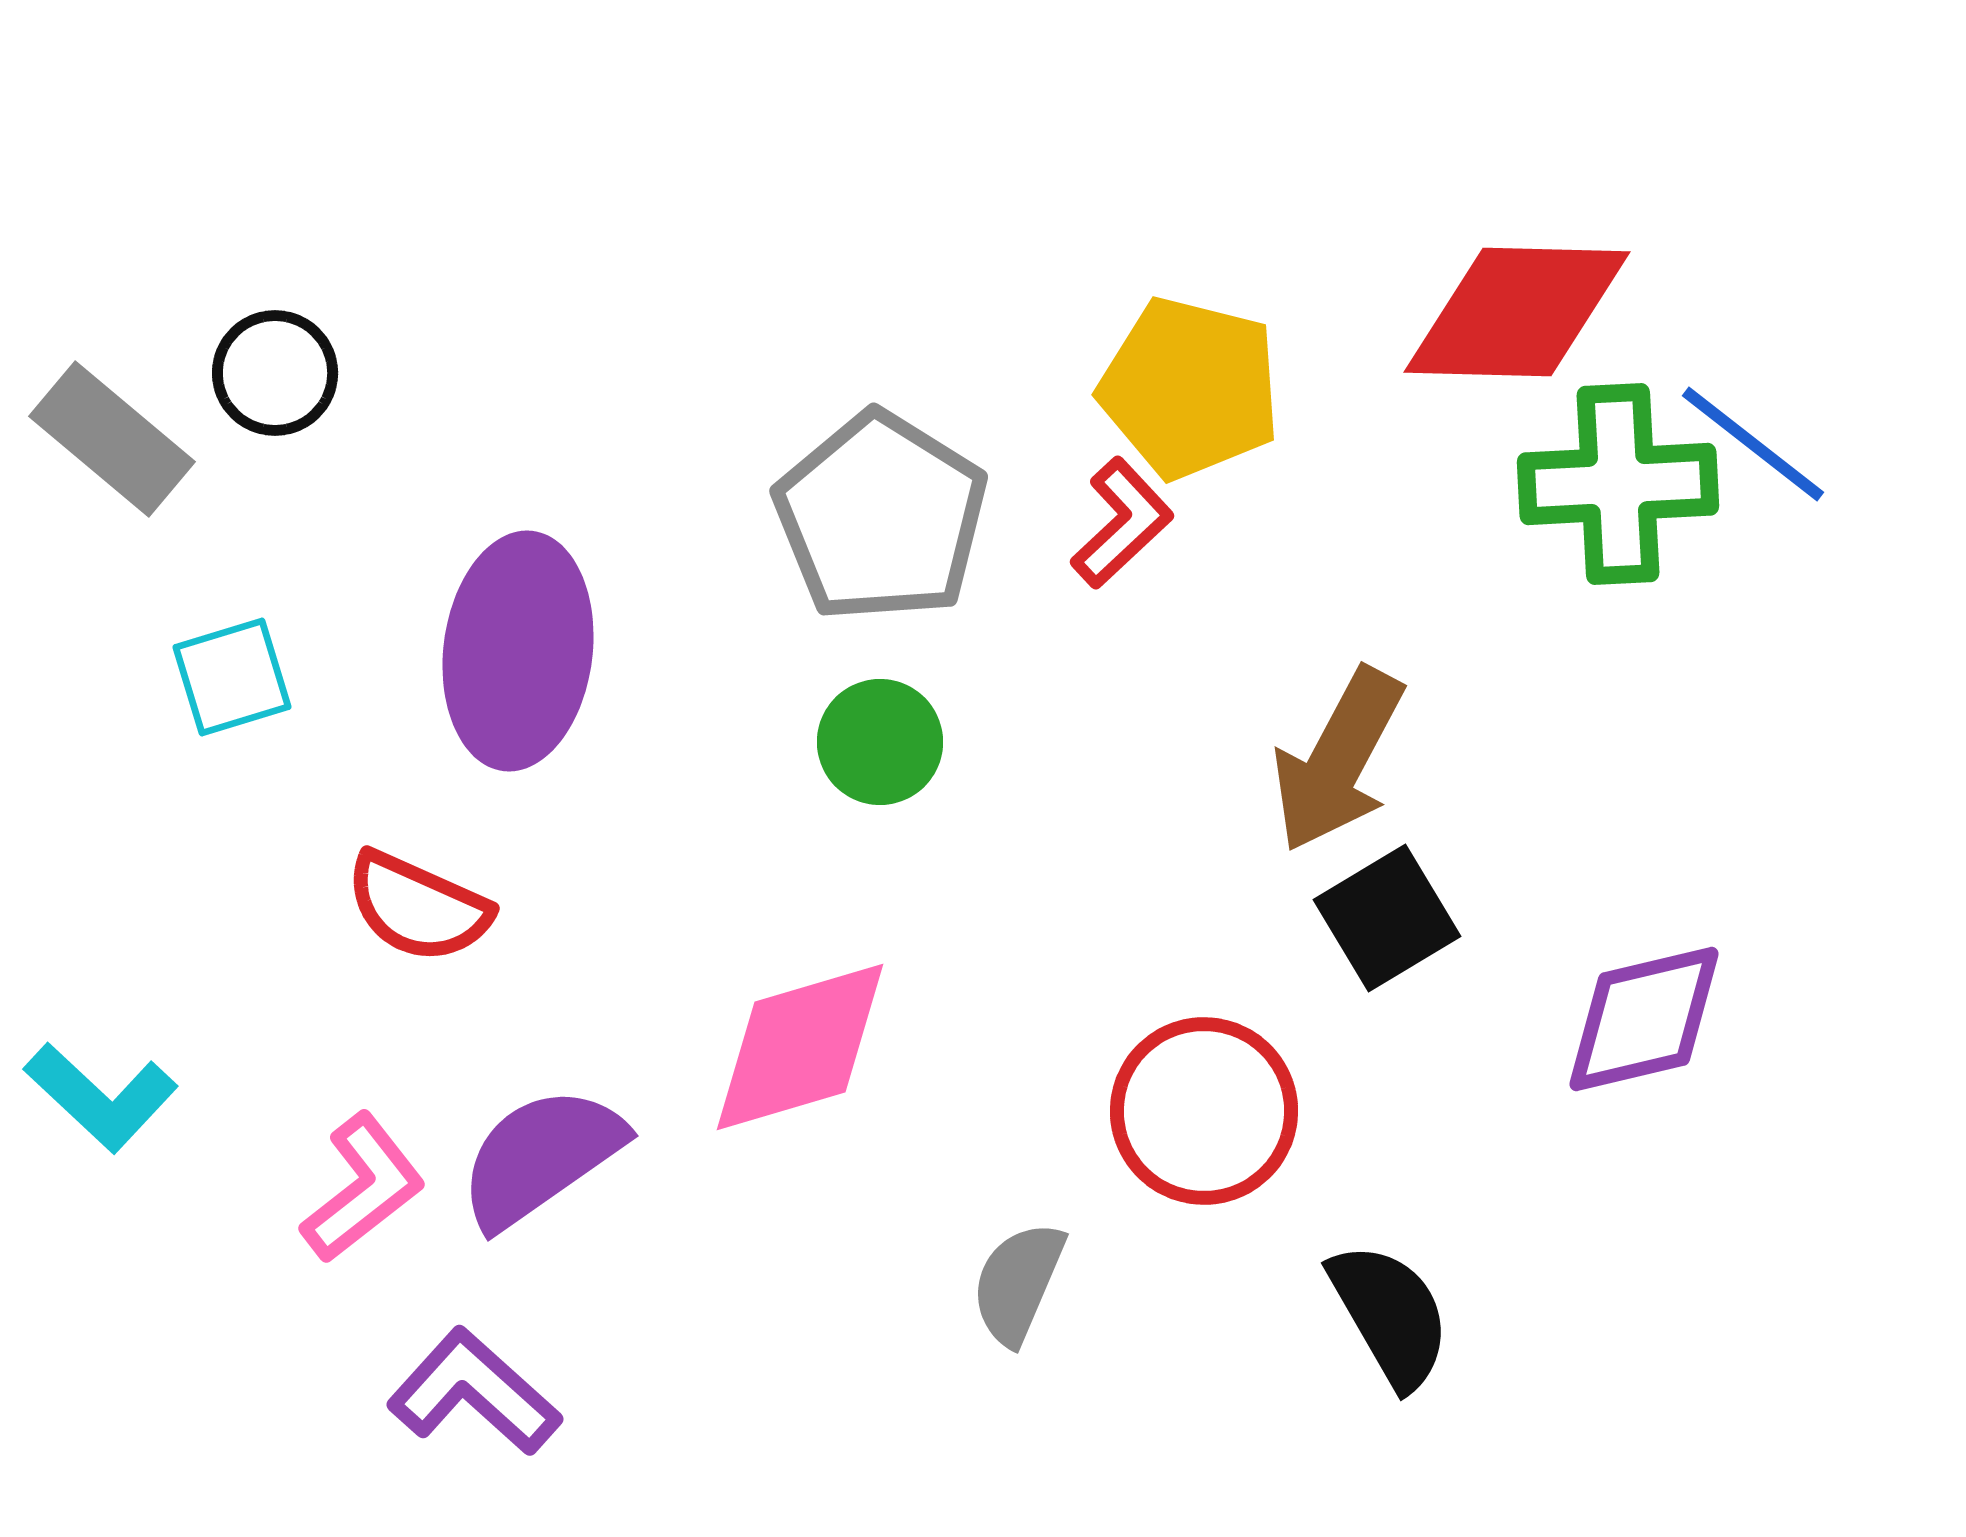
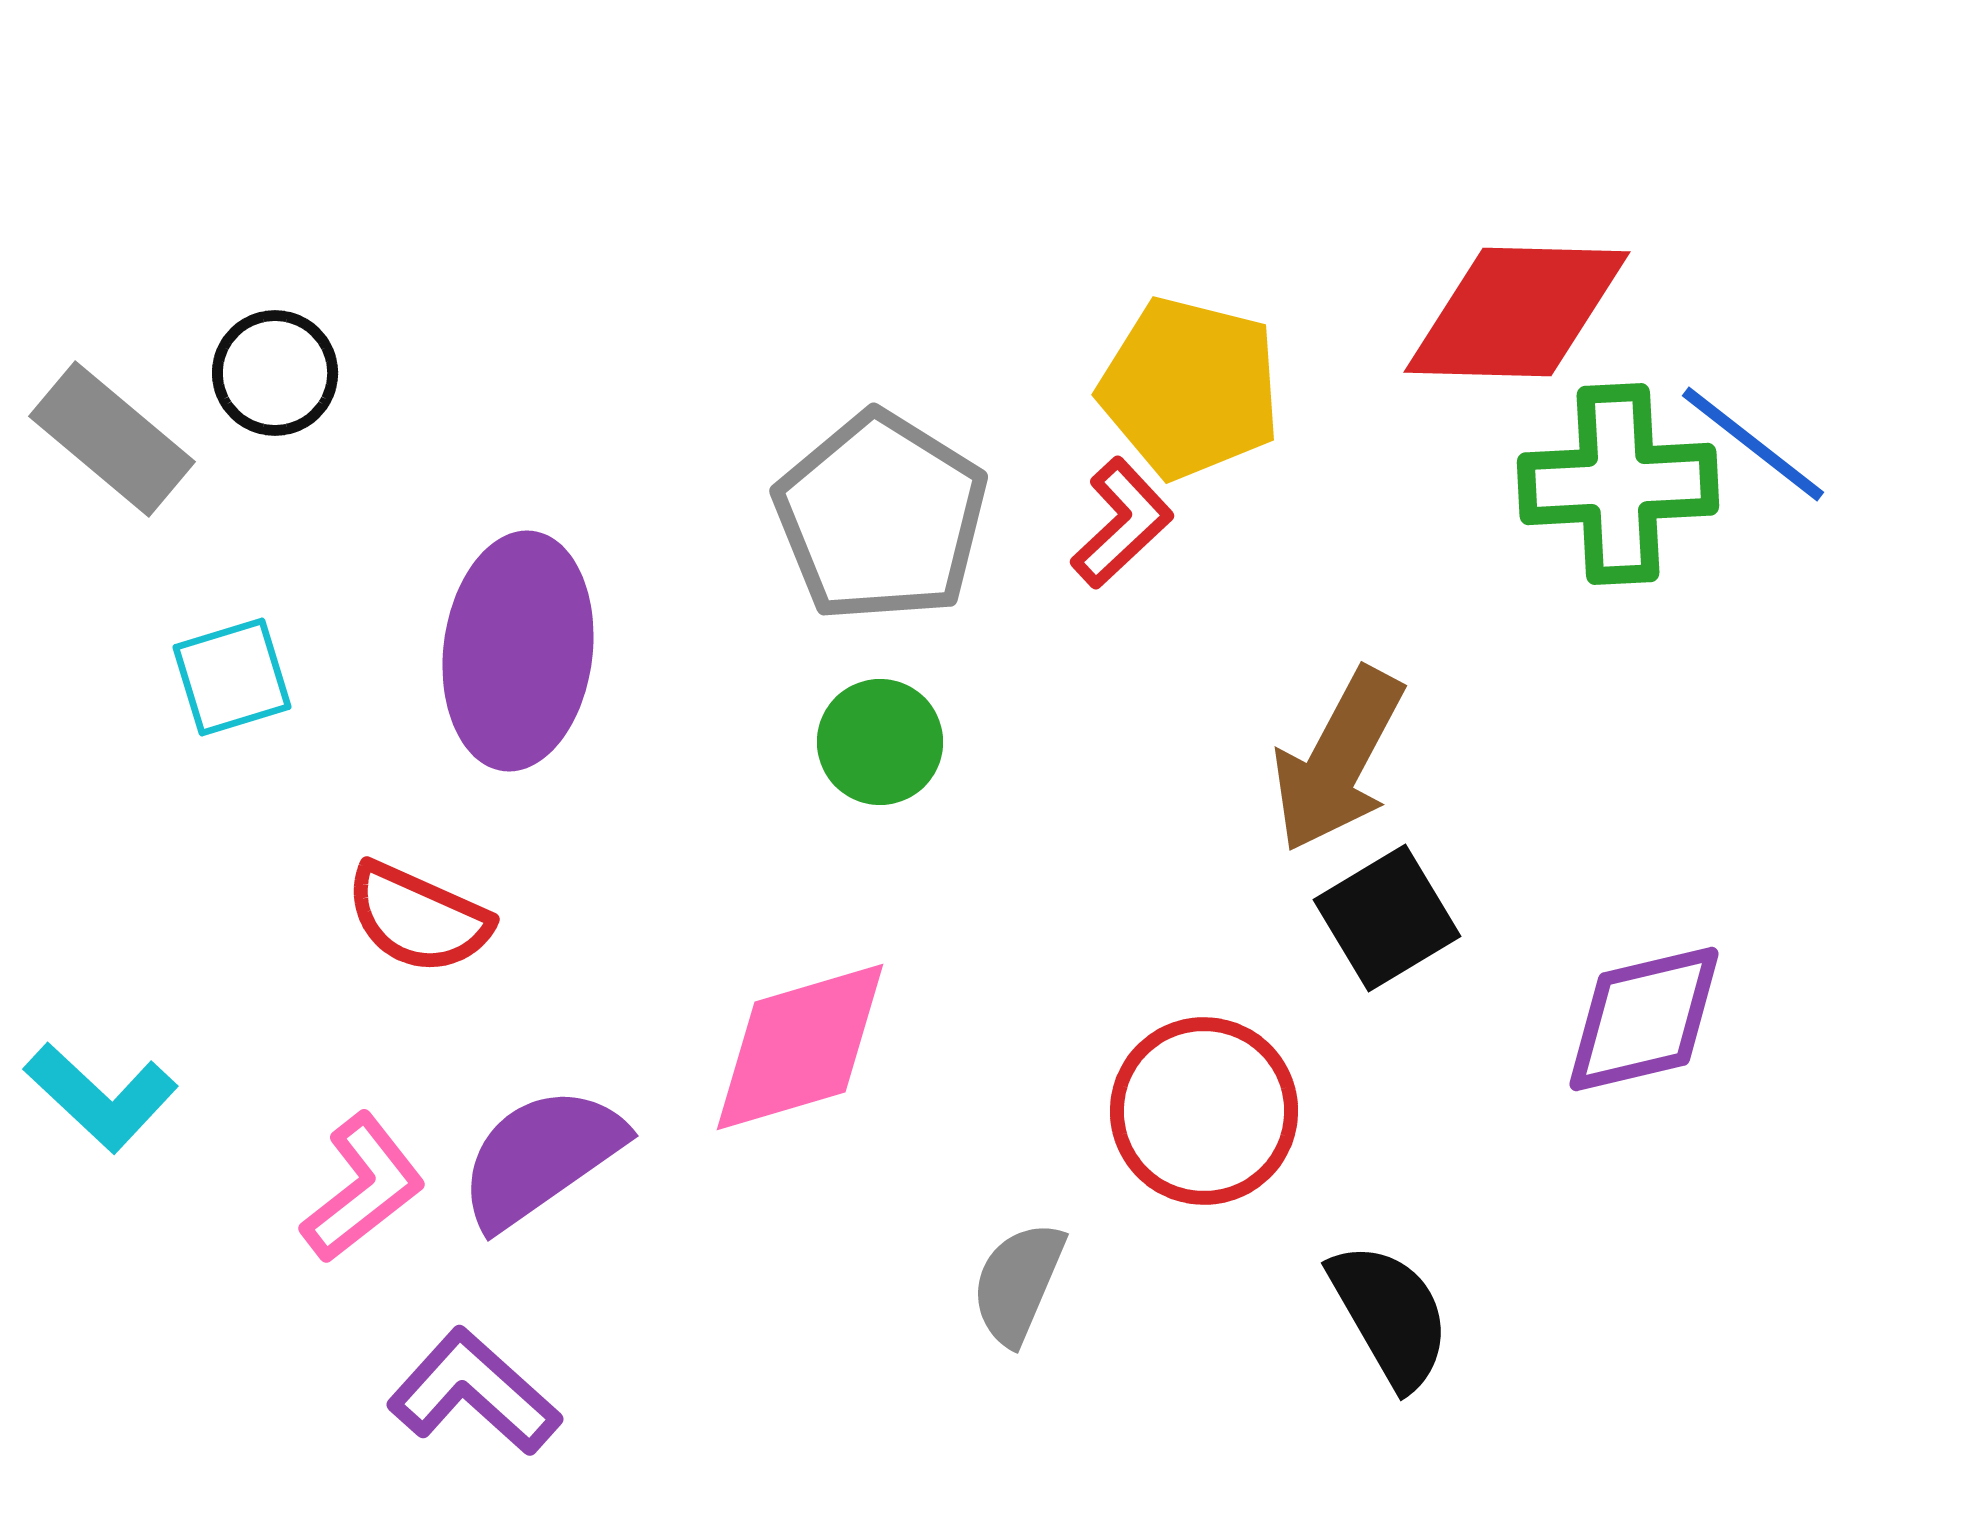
red semicircle: moved 11 px down
